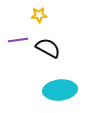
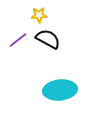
purple line: rotated 30 degrees counterclockwise
black semicircle: moved 9 px up
